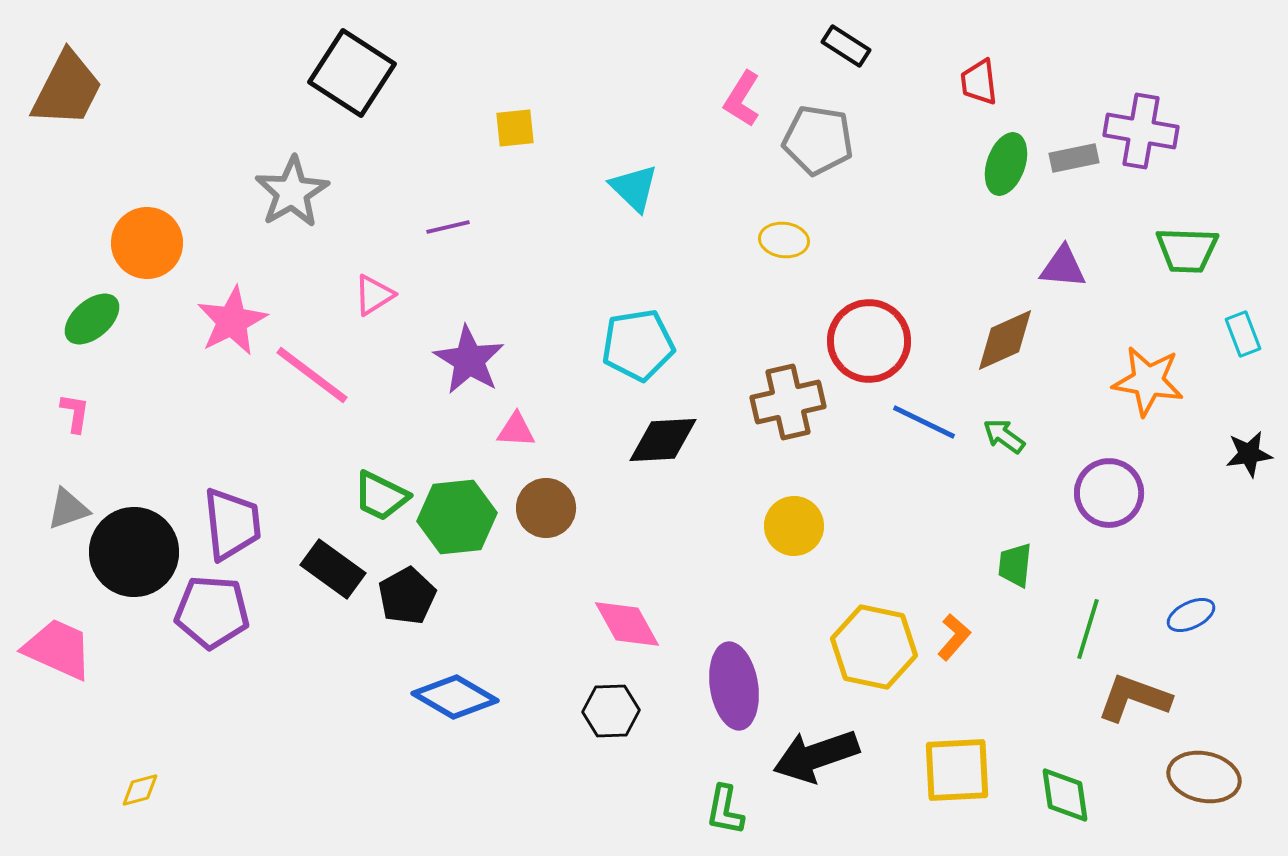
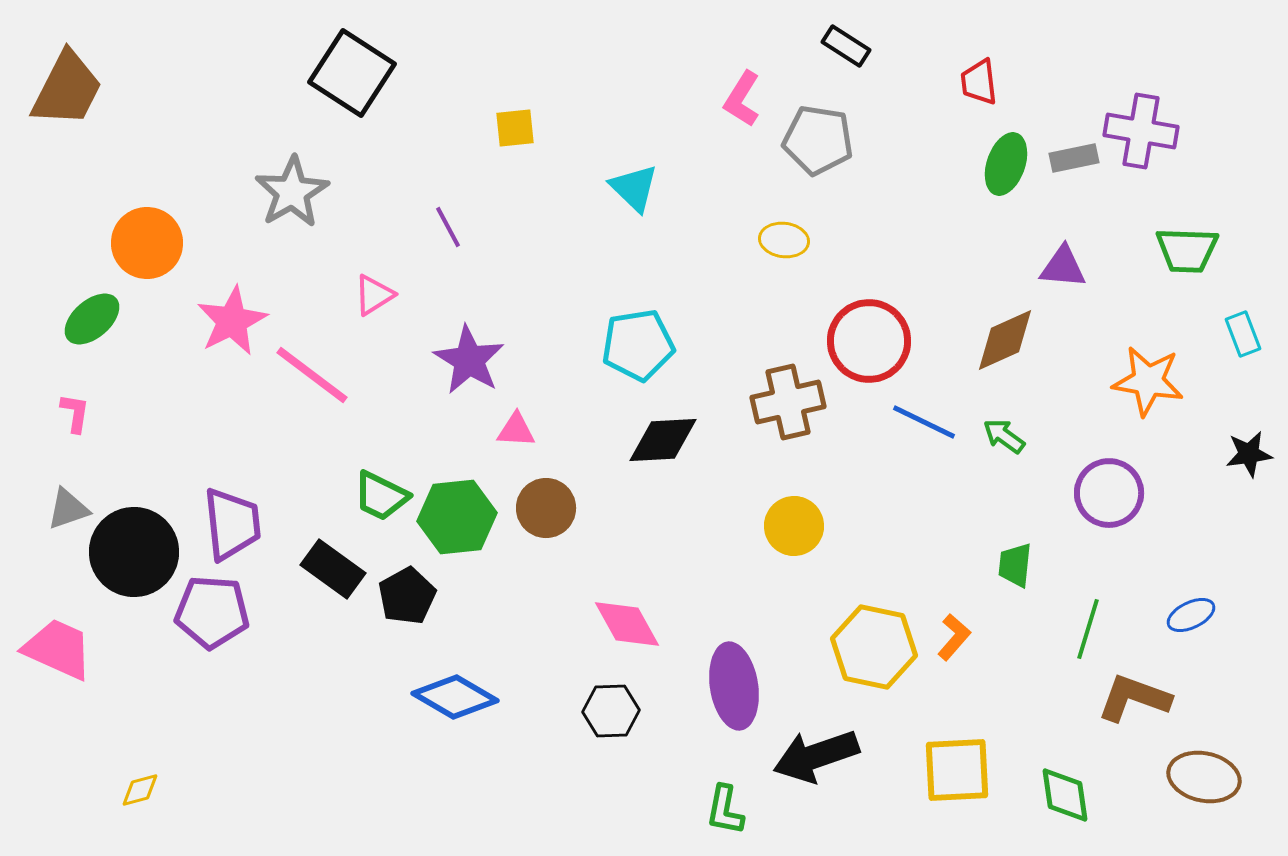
purple line at (448, 227): rotated 75 degrees clockwise
